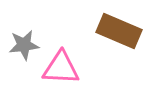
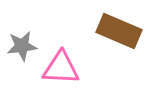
gray star: moved 2 px left, 1 px down
